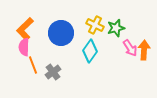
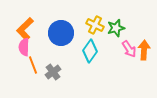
pink arrow: moved 1 px left, 1 px down
